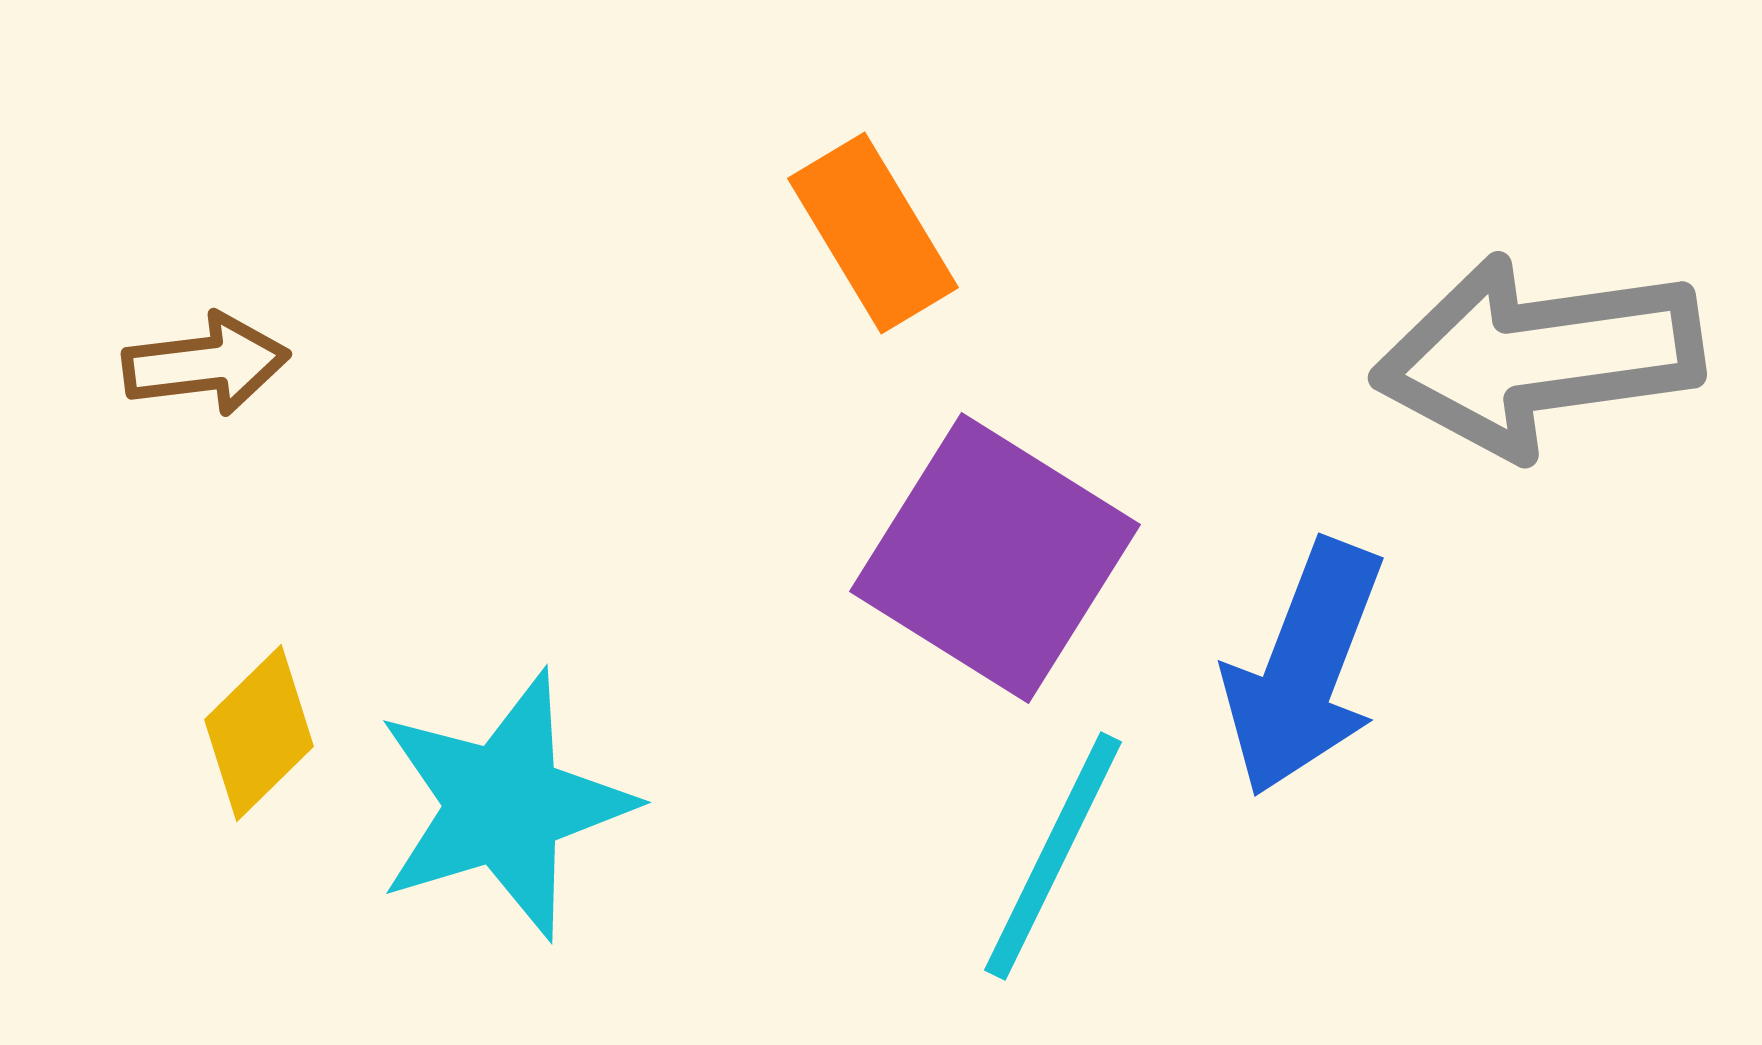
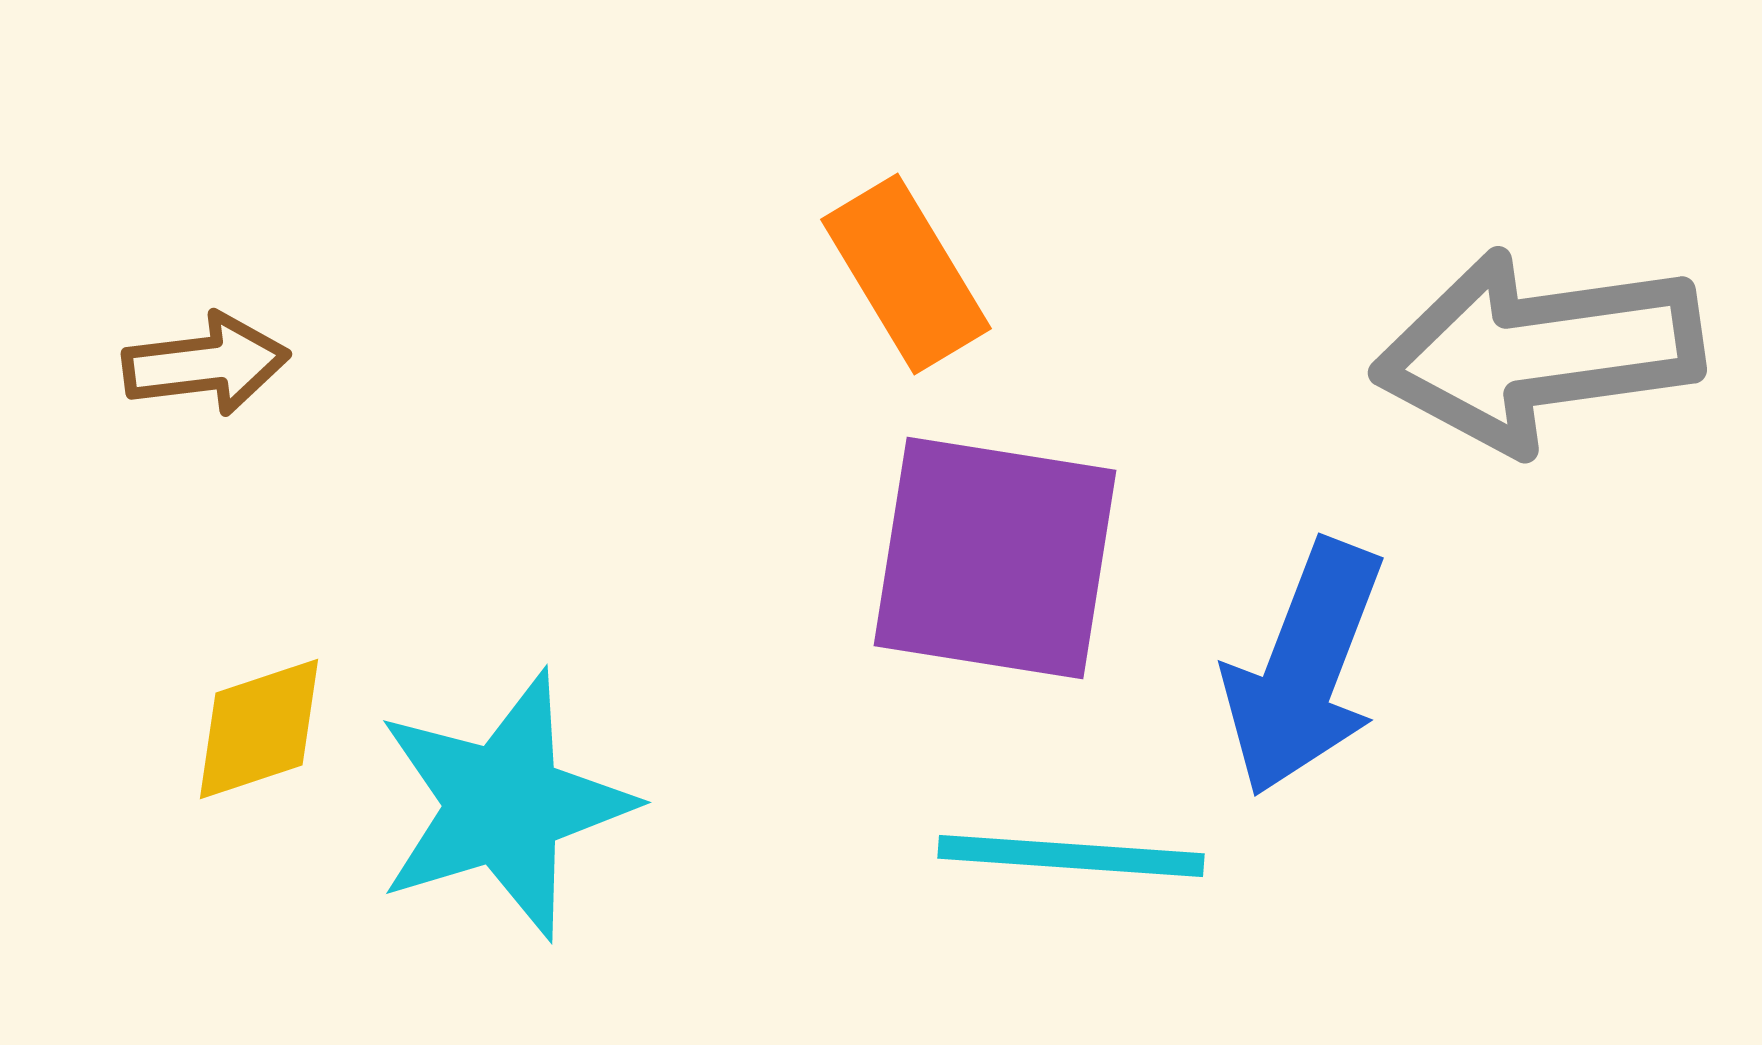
orange rectangle: moved 33 px right, 41 px down
gray arrow: moved 5 px up
purple square: rotated 23 degrees counterclockwise
yellow diamond: moved 4 px up; rotated 26 degrees clockwise
cyan line: moved 18 px right; rotated 68 degrees clockwise
